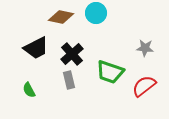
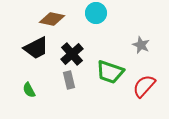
brown diamond: moved 9 px left, 2 px down
gray star: moved 4 px left, 3 px up; rotated 18 degrees clockwise
red semicircle: rotated 10 degrees counterclockwise
